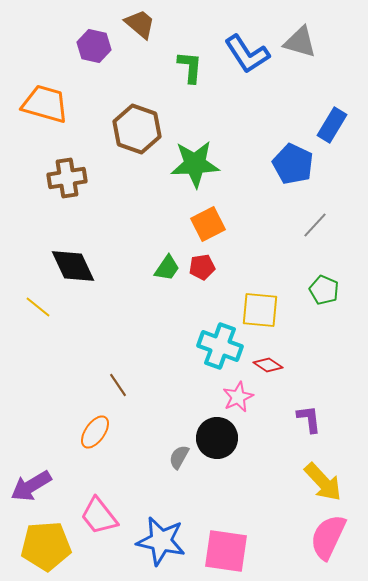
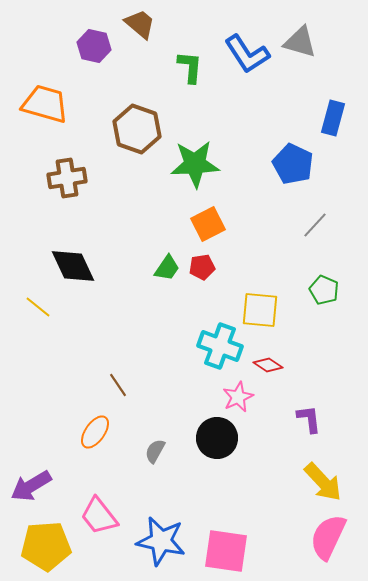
blue rectangle: moved 1 px right, 7 px up; rotated 16 degrees counterclockwise
gray semicircle: moved 24 px left, 6 px up
